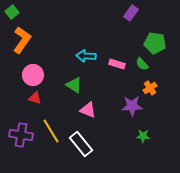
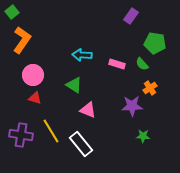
purple rectangle: moved 3 px down
cyan arrow: moved 4 px left, 1 px up
